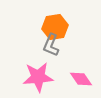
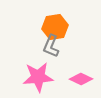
gray L-shape: moved 1 px down
pink diamond: rotated 30 degrees counterclockwise
